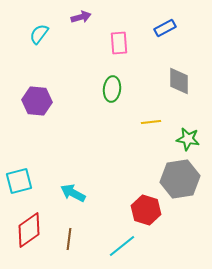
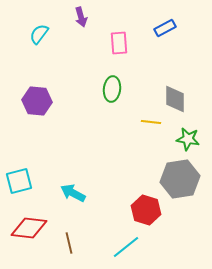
purple arrow: rotated 90 degrees clockwise
gray diamond: moved 4 px left, 18 px down
yellow line: rotated 12 degrees clockwise
red diamond: moved 2 px up; rotated 42 degrees clockwise
brown line: moved 4 px down; rotated 20 degrees counterclockwise
cyan line: moved 4 px right, 1 px down
